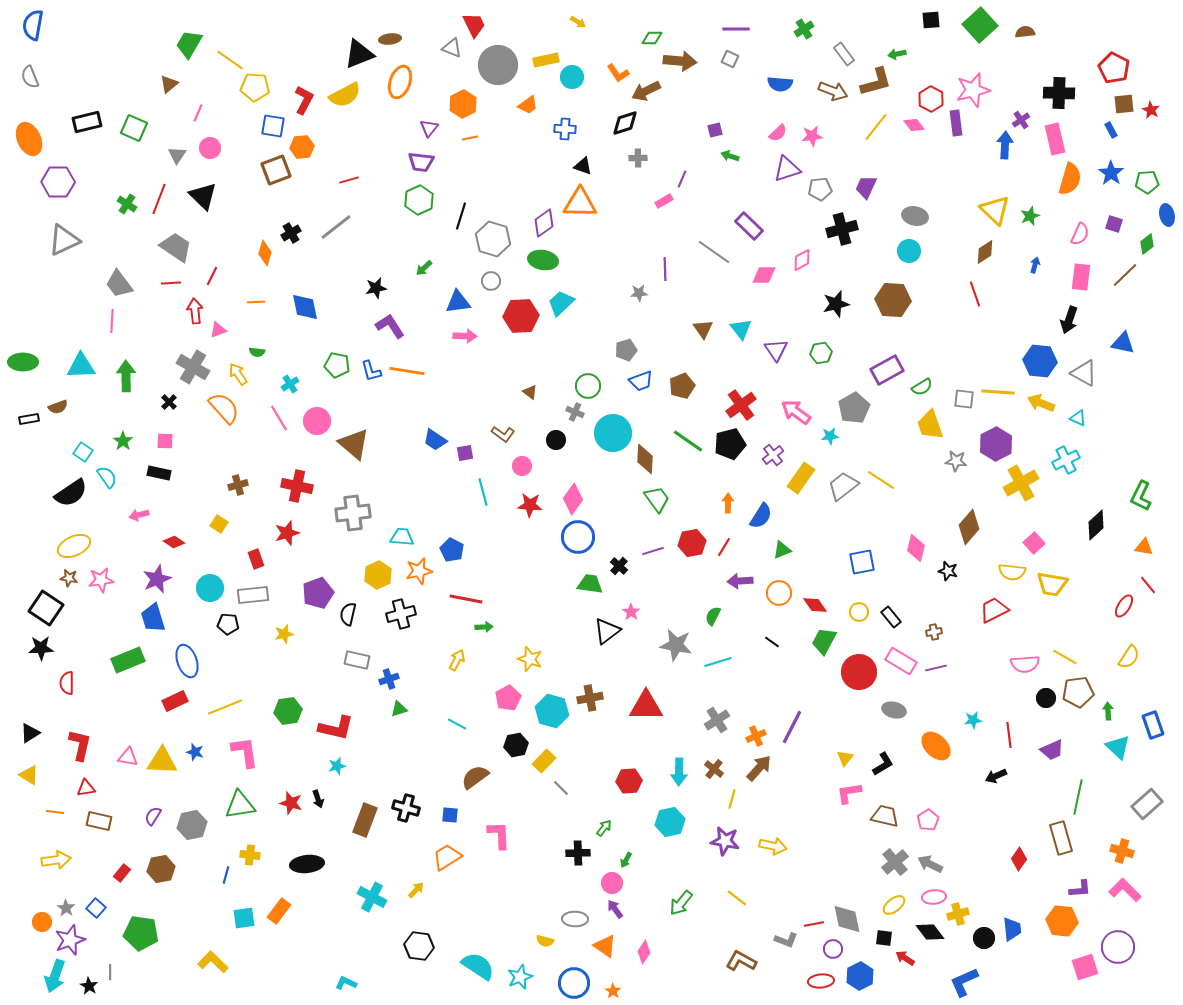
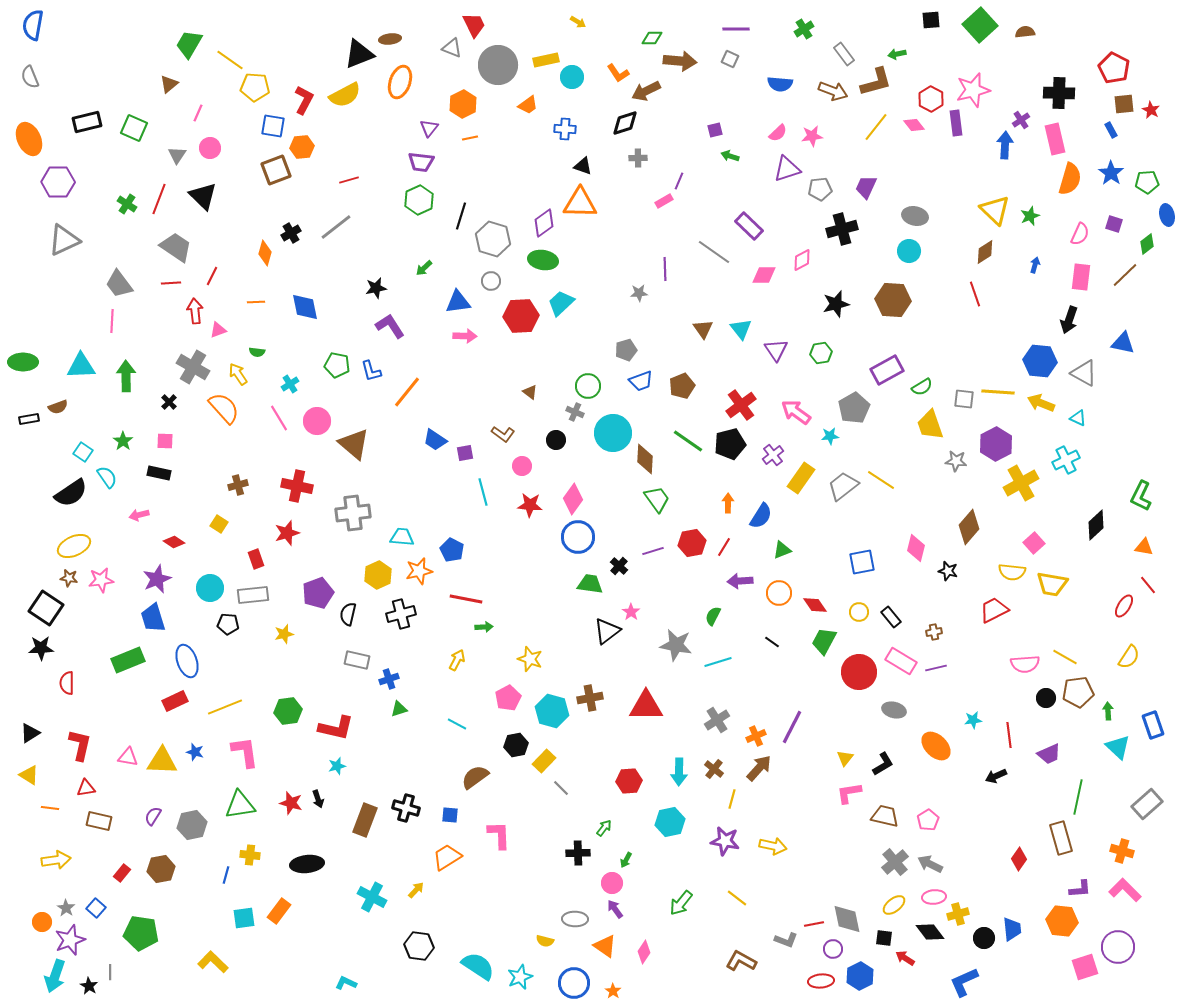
purple line at (682, 179): moved 3 px left, 2 px down
orange line at (407, 371): moved 21 px down; rotated 60 degrees counterclockwise
purple trapezoid at (1052, 750): moved 3 px left, 4 px down
orange line at (55, 812): moved 5 px left, 4 px up
